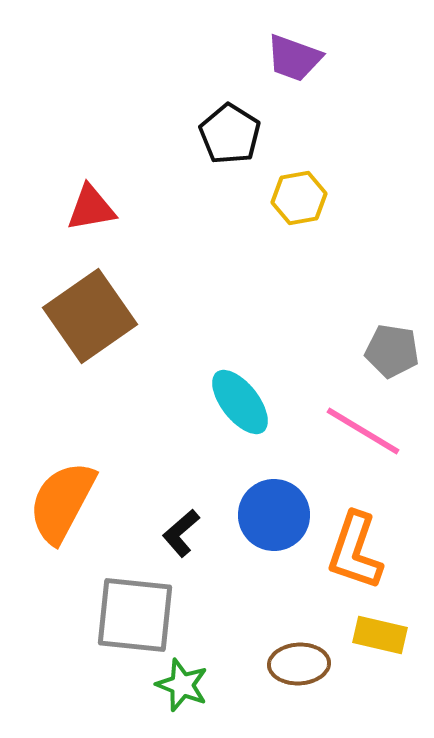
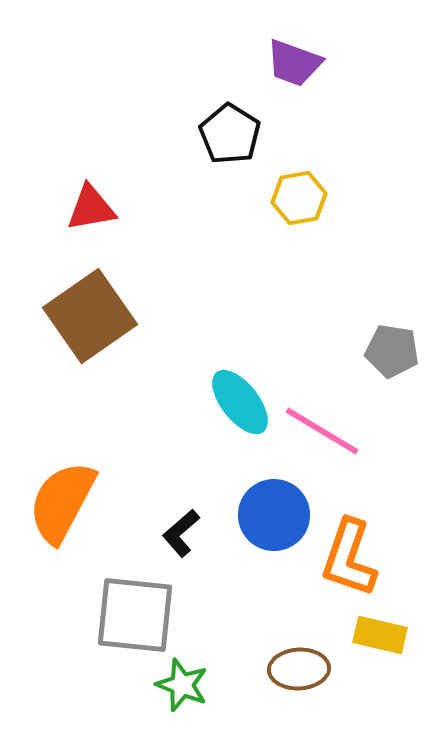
purple trapezoid: moved 5 px down
pink line: moved 41 px left
orange L-shape: moved 6 px left, 7 px down
brown ellipse: moved 5 px down
